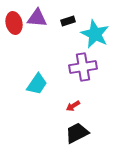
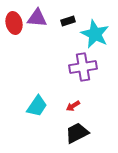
cyan trapezoid: moved 22 px down
